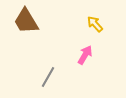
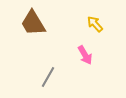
brown trapezoid: moved 7 px right, 2 px down
pink arrow: rotated 120 degrees clockwise
